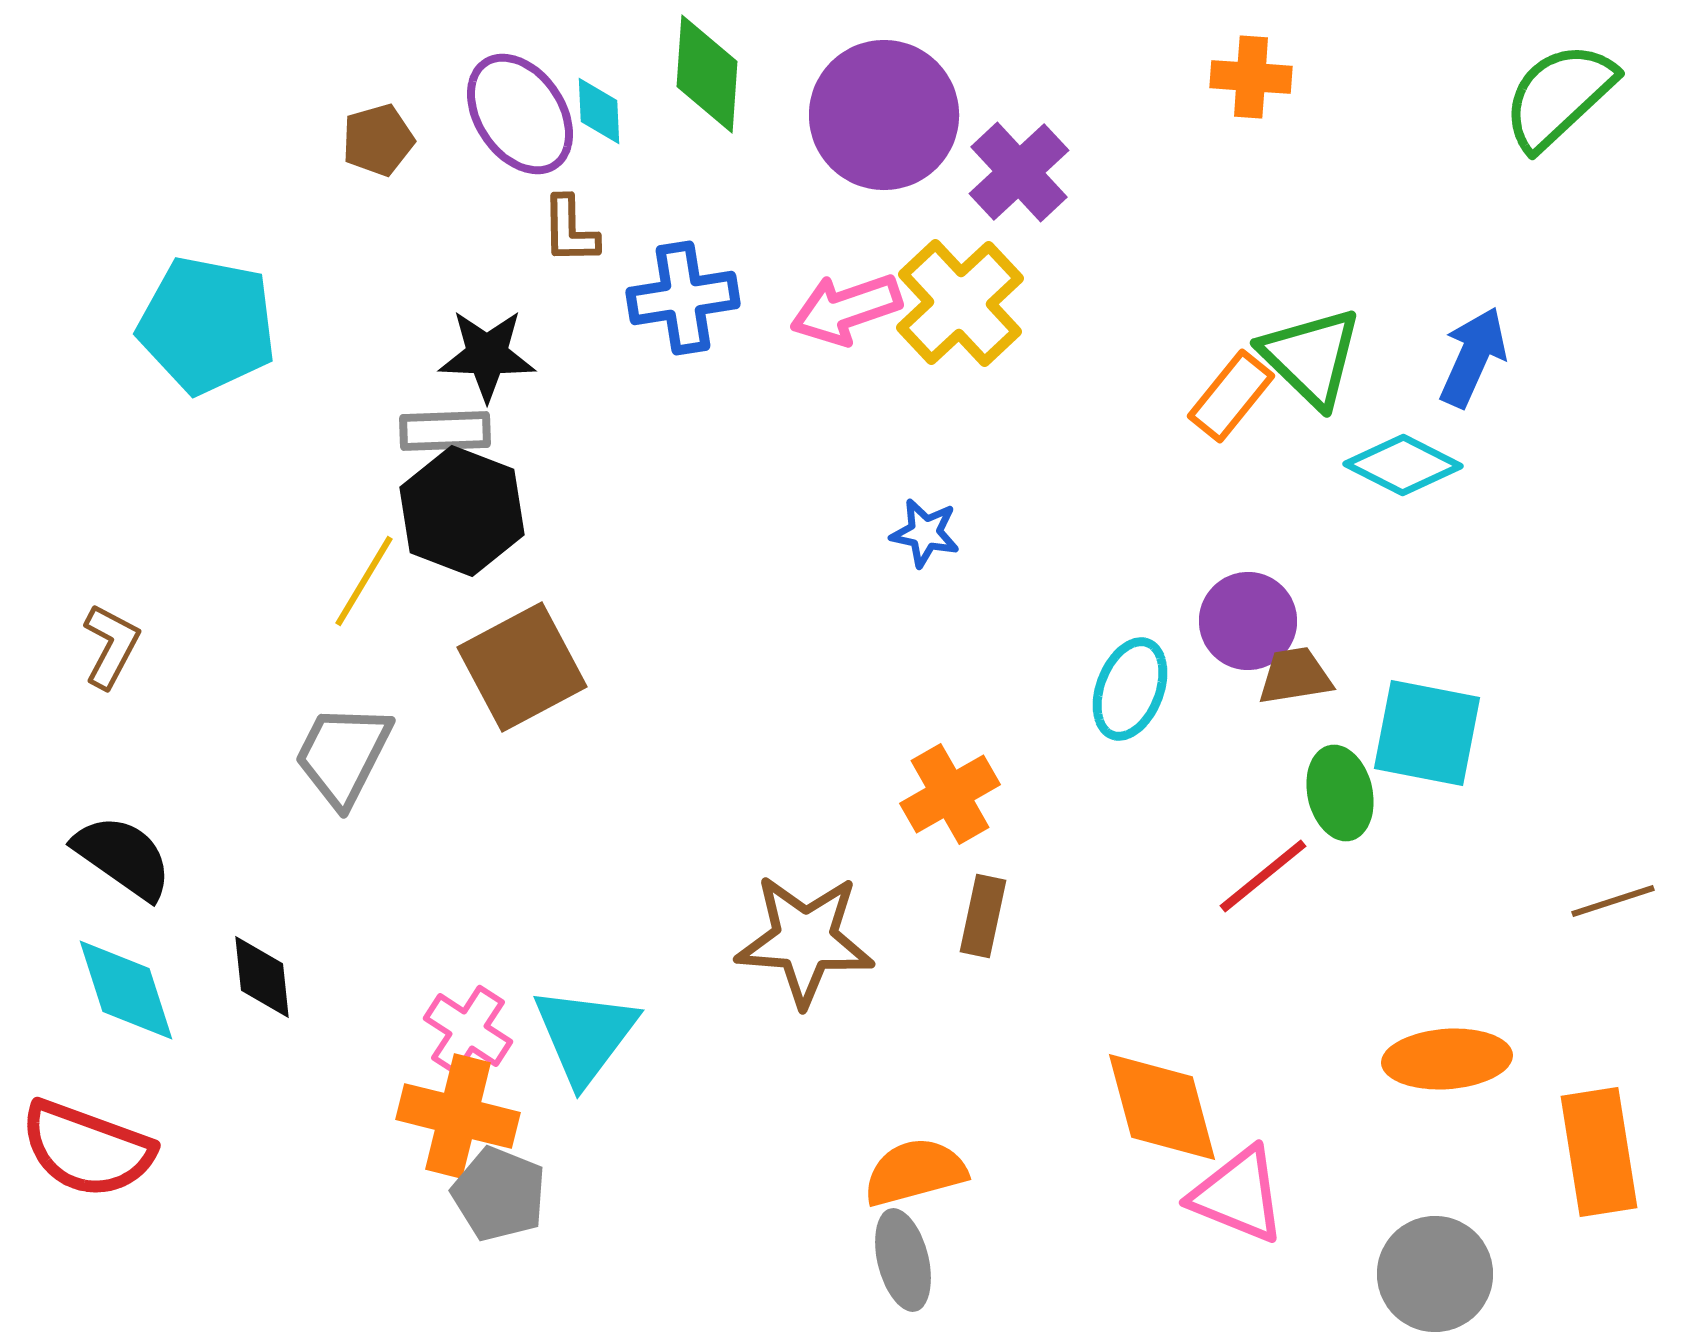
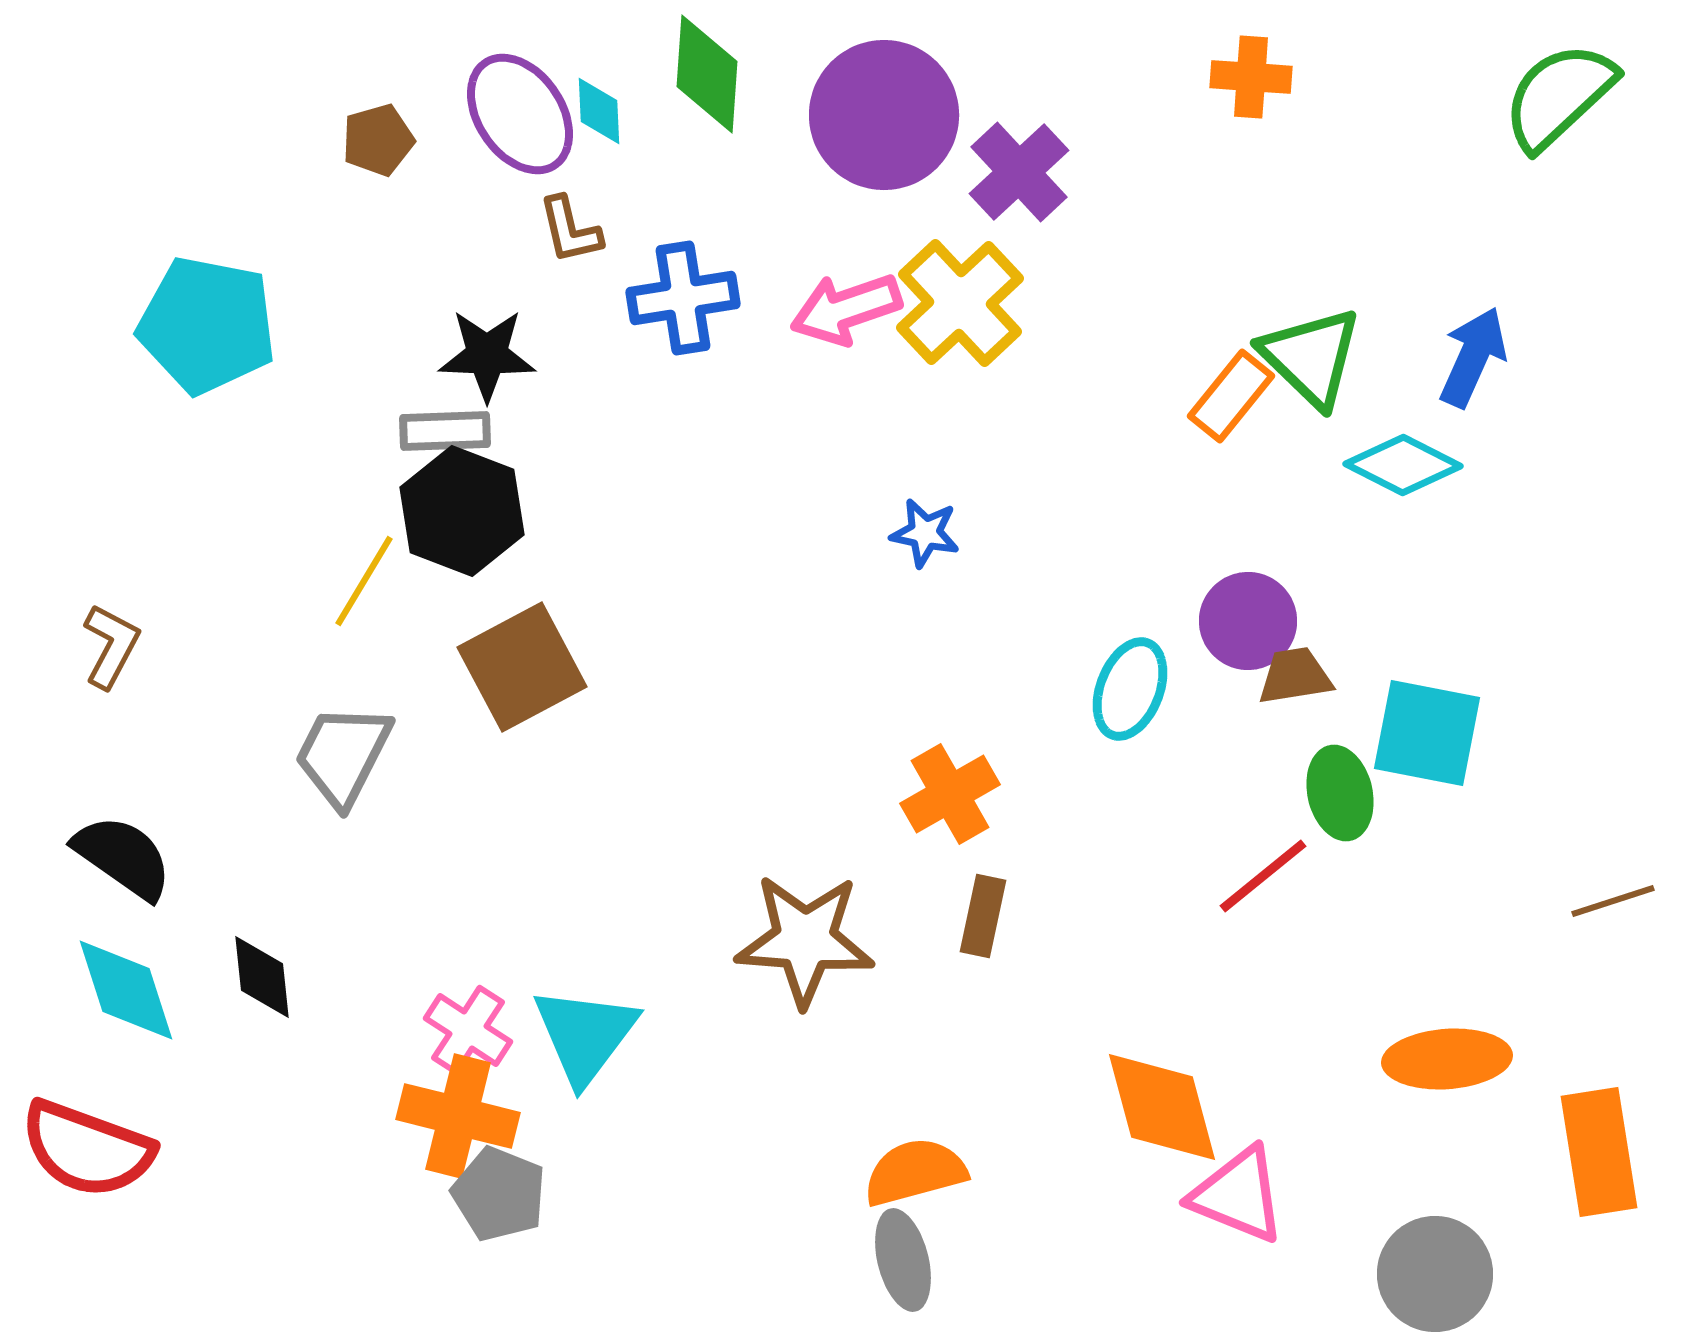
brown L-shape at (570, 230): rotated 12 degrees counterclockwise
